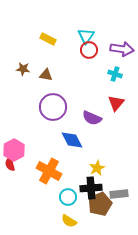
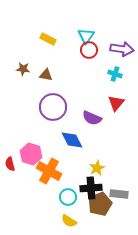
pink hexagon: moved 17 px right, 4 px down; rotated 15 degrees counterclockwise
gray rectangle: rotated 12 degrees clockwise
